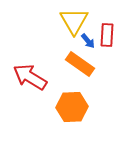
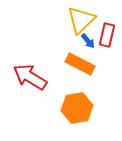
yellow triangle: moved 7 px right, 1 px up; rotated 16 degrees clockwise
red rectangle: rotated 10 degrees clockwise
orange rectangle: rotated 8 degrees counterclockwise
orange hexagon: moved 5 px right, 1 px down; rotated 8 degrees counterclockwise
